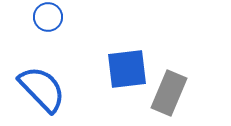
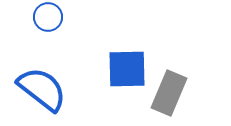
blue square: rotated 6 degrees clockwise
blue semicircle: rotated 8 degrees counterclockwise
